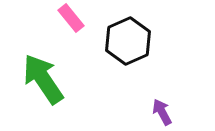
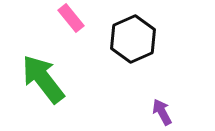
black hexagon: moved 5 px right, 2 px up
green arrow: rotated 4 degrees counterclockwise
